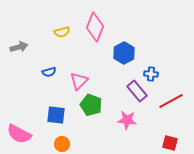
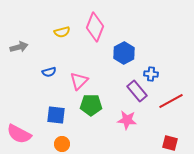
green pentagon: rotated 20 degrees counterclockwise
